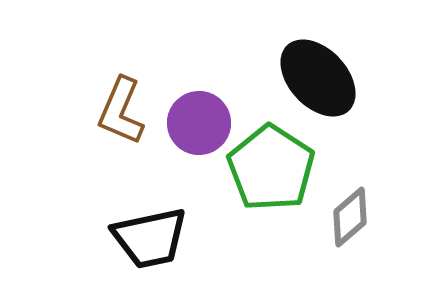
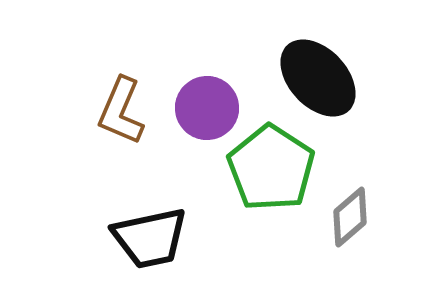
purple circle: moved 8 px right, 15 px up
